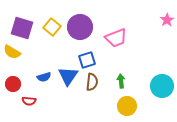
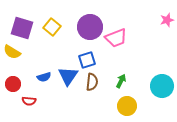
pink star: rotated 16 degrees clockwise
purple circle: moved 10 px right
green arrow: rotated 32 degrees clockwise
